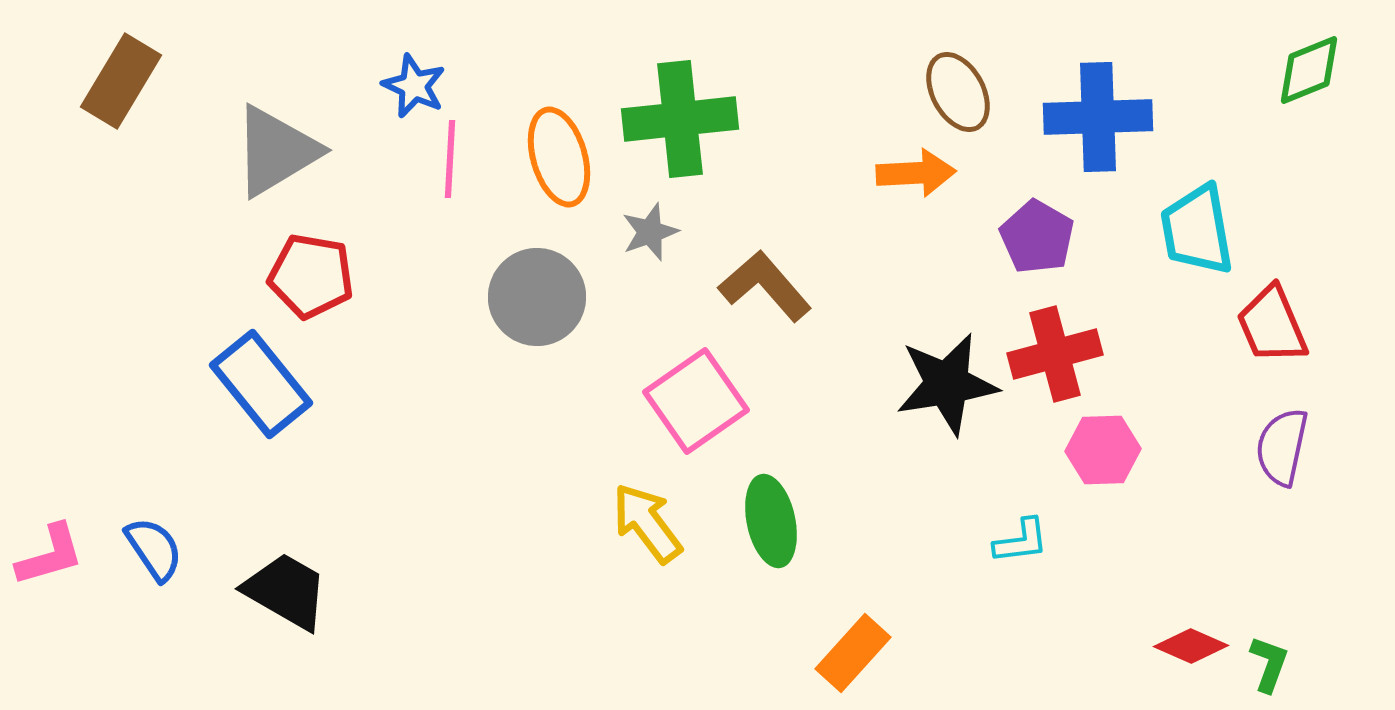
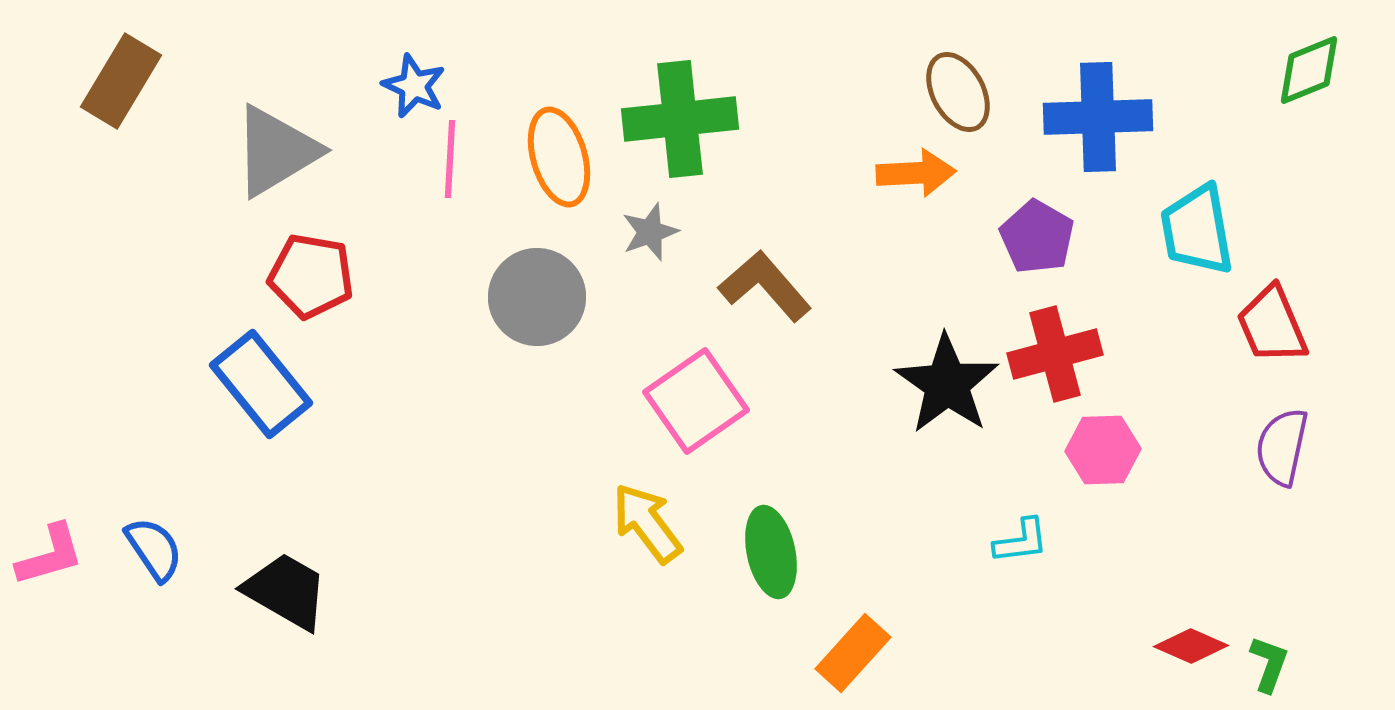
black star: rotated 28 degrees counterclockwise
green ellipse: moved 31 px down
